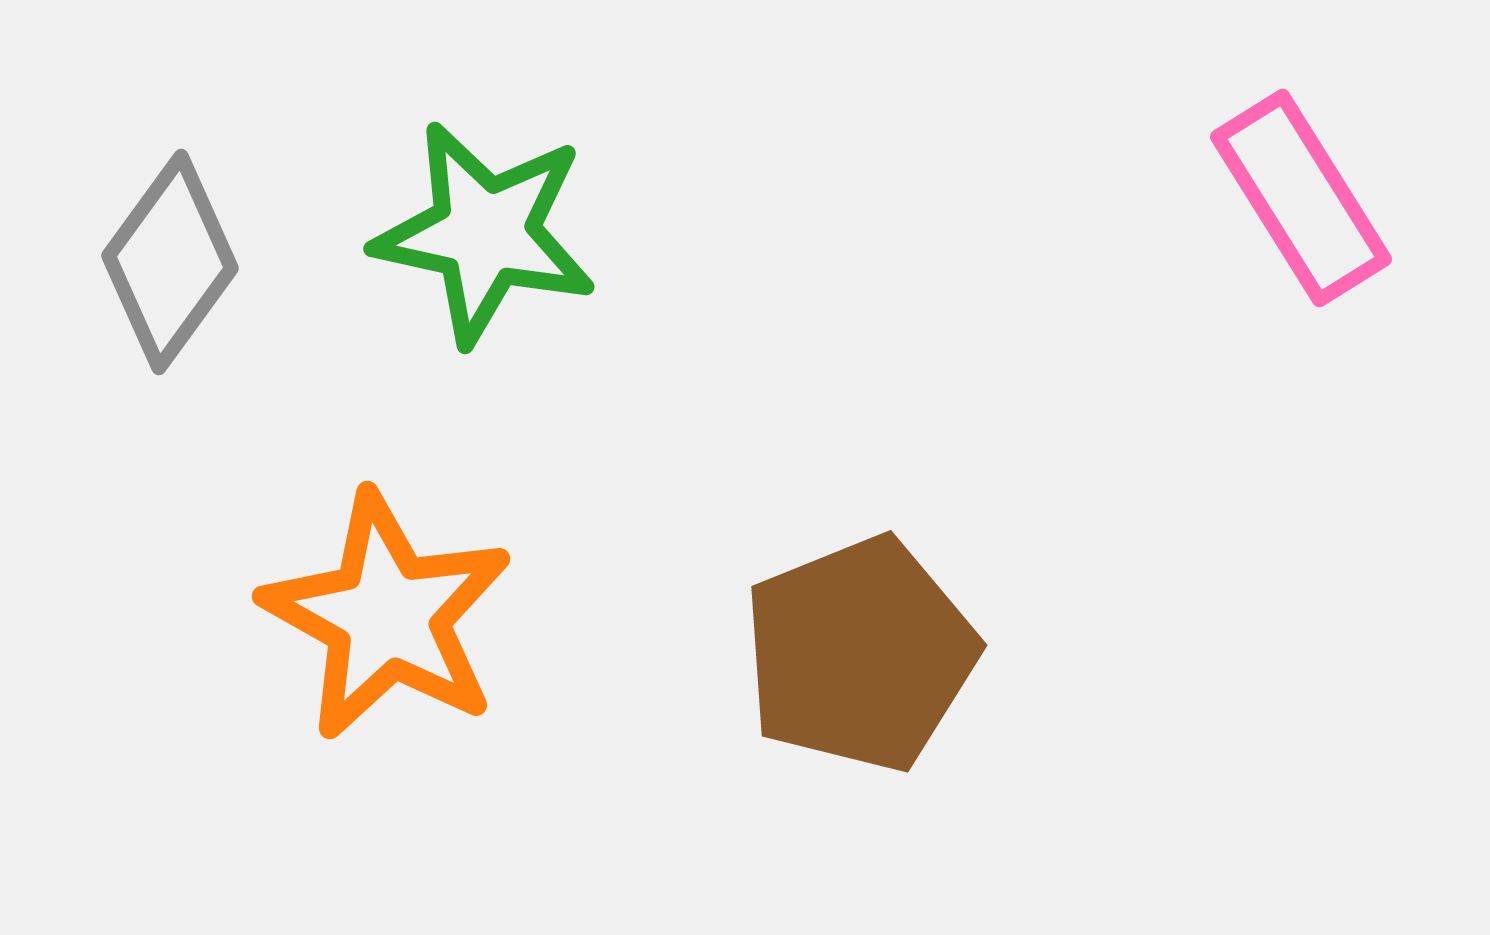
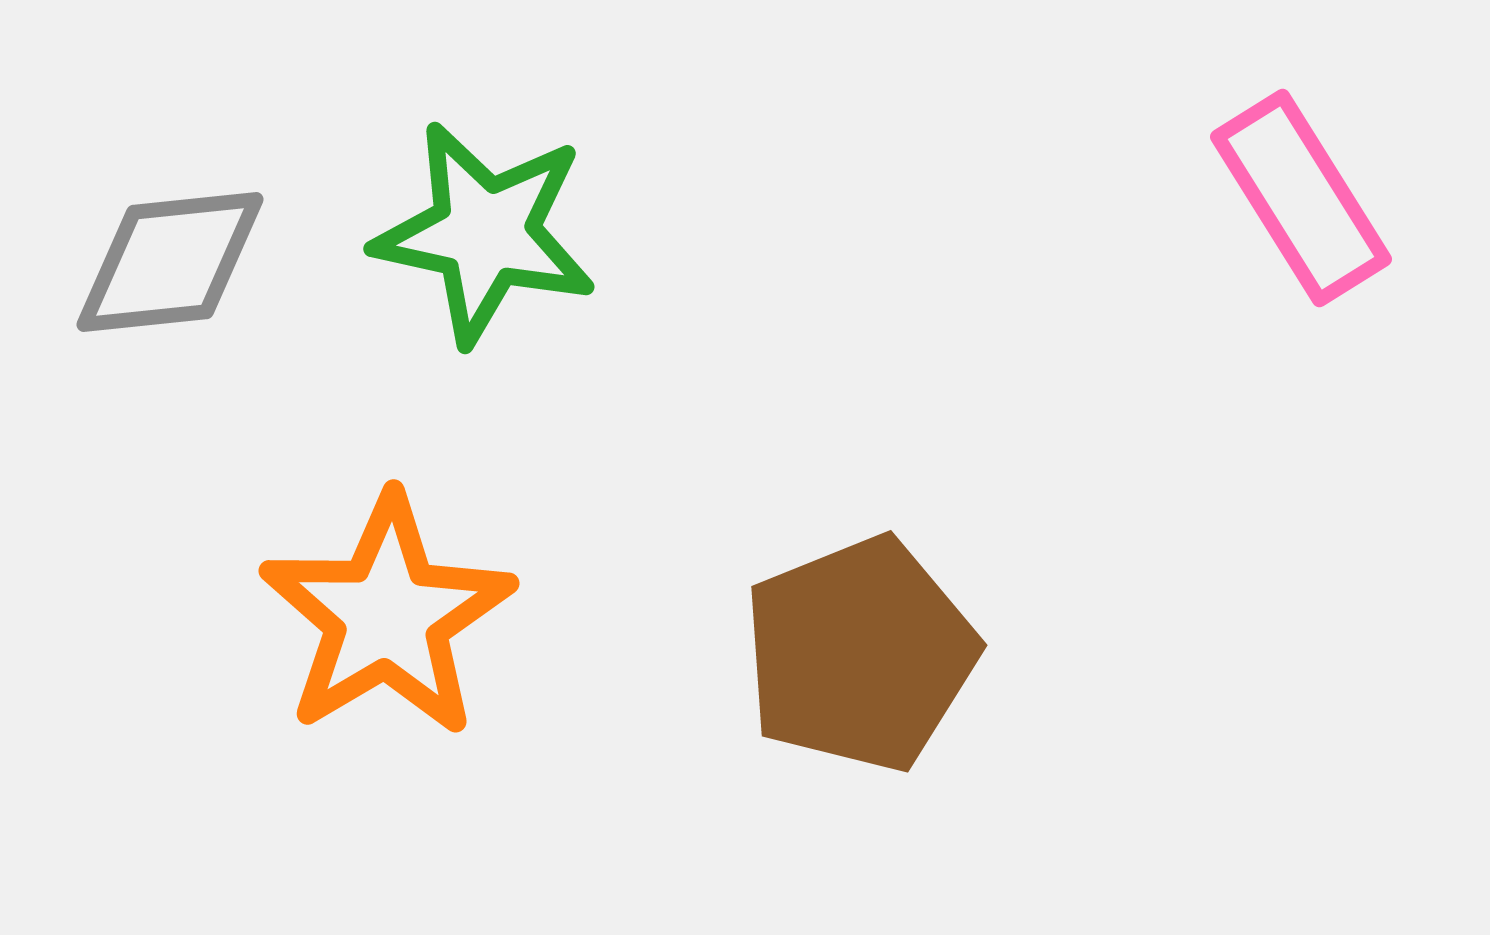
gray diamond: rotated 48 degrees clockwise
orange star: rotated 12 degrees clockwise
